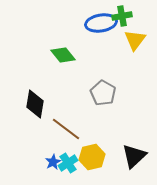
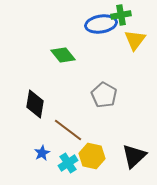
green cross: moved 1 px left, 1 px up
blue ellipse: moved 1 px down
gray pentagon: moved 1 px right, 2 px down
brown line: moved 2 px right, 1 px down
yellow hexagon: moved 1 px up; rotated 25 degrees clockwise
blue star: moved 11 px left, 9 px up
